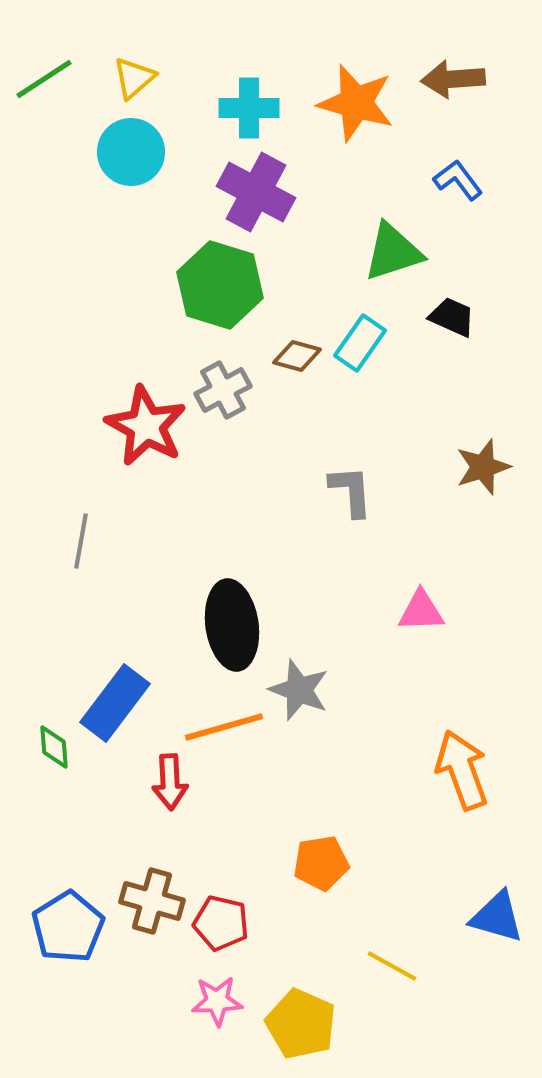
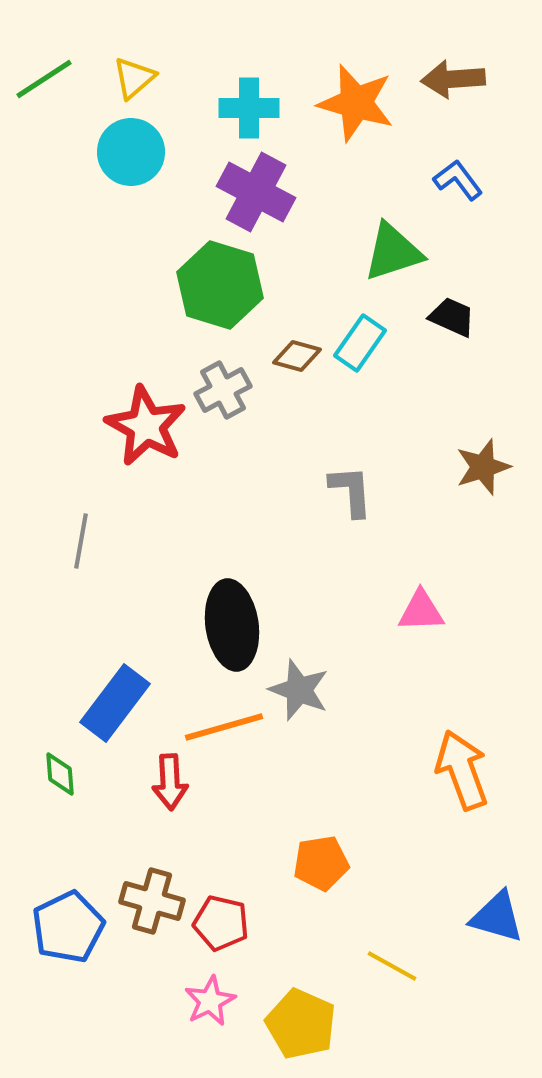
green diamond: moved 6 px right, 27 px down
blue pentagon: rotated 6 degrees clockwise
pink star: moved 7 px left; rotated 24 degrees counterclockwise
